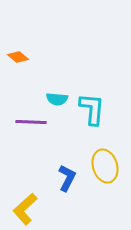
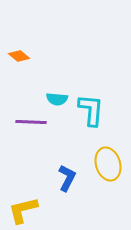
orange diamond: moved 1 px right, 1 px up
cyan L-shape: moved 1 px left, 1 px down
yellow ellipse: moved 3 px right, 2 px up
yellow L-shape: moved 2 px left, 1 px down; rotated 28 degrees clockwise
